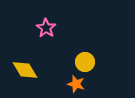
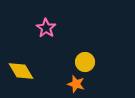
yellow diamond: moved 4 px left, 1 px down
